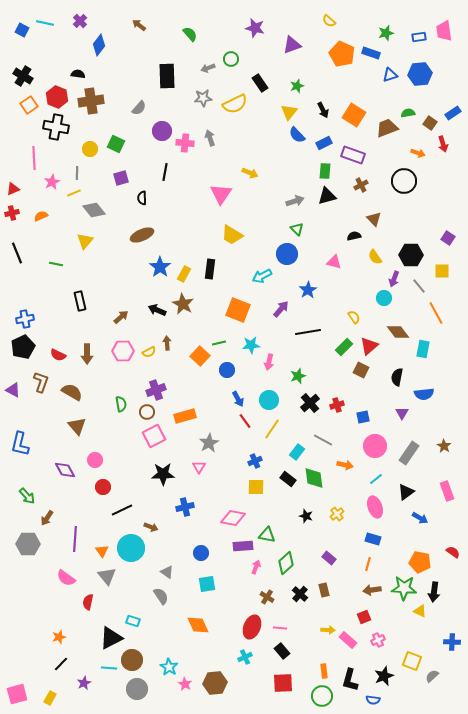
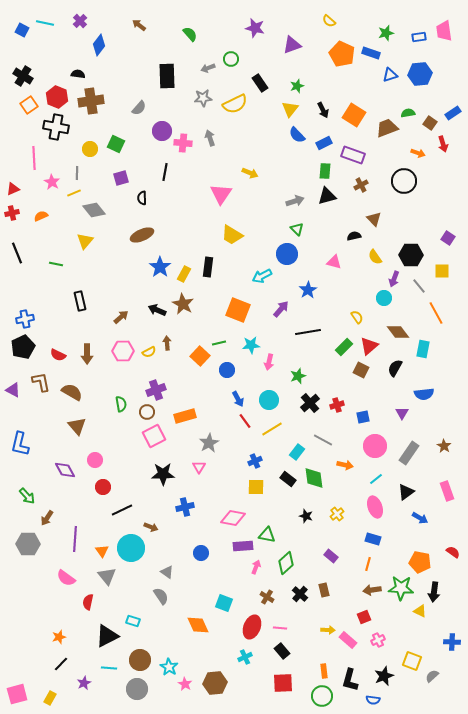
yellow triangle at (289, 112): moved 1 px right, 3 px up
pink cross at (185, 143): moved 2 px left
pink star at (52, 182): rotated 14 degrees counterclockwise
black rectangle at (210, 269): moved 2 px left, 2 px up
yellow semicircle at (354, 317): moved 3 px right
black semicircle at (397, 377): moved 2 px left, 9 px up; rotated 18 degrees clockwise
brown L-shape at (41, 382): rotated 30 degrees counterclockwise
yellow line at (272, 429): rotated 25 degrees clockwise
purple rectangle at (329, 558): moved 2 px right, 2 px up
cyan square at (207, 584): moved 17 px right, 19 px down; rotated 30 degrees clockwise
green star at (404, 588): moved 3 px left
black triangle at (111, 638): moved 4 px left, 2 px up
brown circle at (132, 660): moved 8 px right
